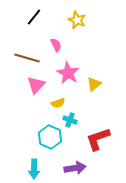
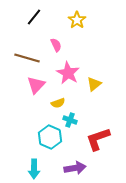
yellow star: rotated 12 degrees clockwise
